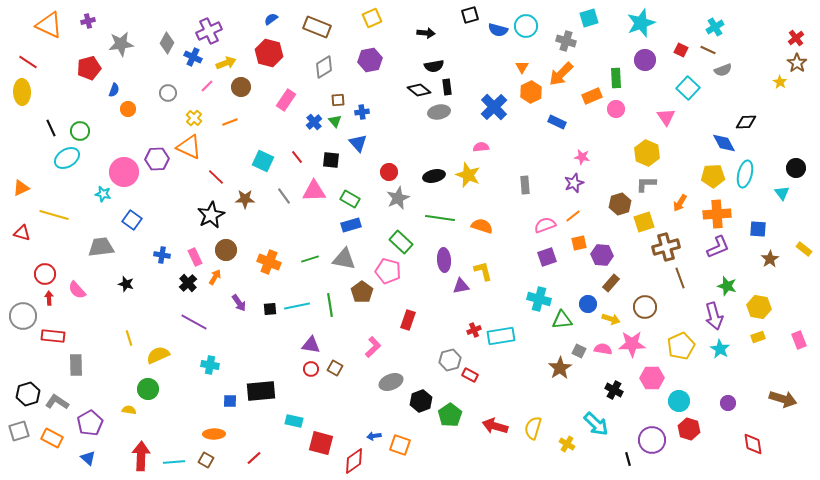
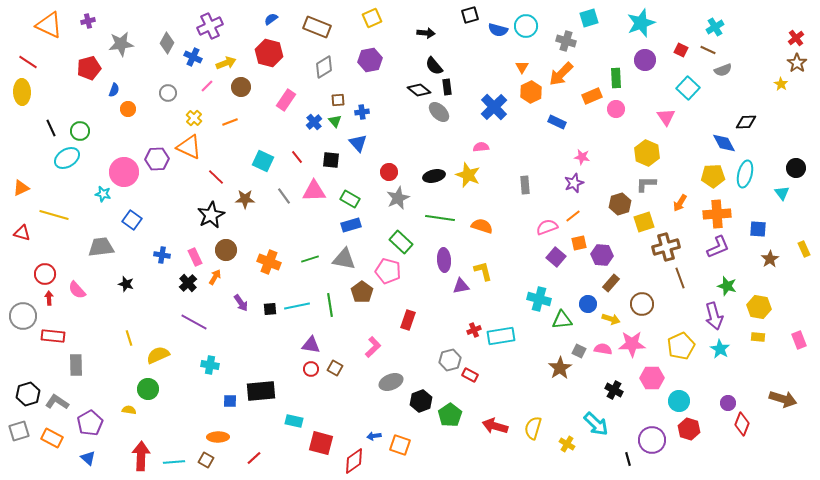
purple cross at (209, 31): moved 1 px right, 5 px up
black semicircle at (434, 66): rotated 60 degrees clockwise
yellow star at (780, 82): moved 1 px right, 2 px down
gray ellipse at (439, 112): rotated 55 degrees clockwise
pink semicircle at (545, 225): moved 2 px right, 2 px down
yellow rectangle at (804, 249): rotated 28 degrees clockwise
purple square at (547, 257): moved 9 px right; rotated 30 degrees counterclockwise
purple arrow at (239, 303): moved 2 px right
brown circle at (645, 307): moved 3 px left, 3 px up
yellow rectangle at (758, 337): rotated 24 degrees clockwise
orange ellipse at (214, 434): moved 4 px right, 3 px down
red diamond at (753, 444): moved 11 px left, 20 px up; rotated 30 degrees clockwise
